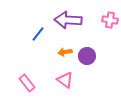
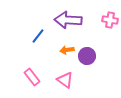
blue line: moved 2 px down
orange arrow: moved 2 px right, 2 px up
pink rectangle: moved 5 px right, 6 px up
